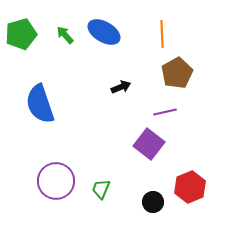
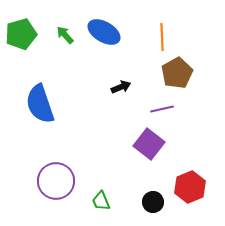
orange line: moved 3 px down
purple line: moved 3 px left, 3 px up
green trapezoid: moved 12 px down; rotated 45 degrees counterclockwise
